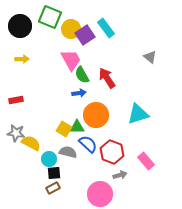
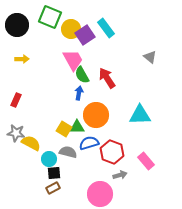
black circle: moved 3 px left, 1 px up
pink trapezoid: moved 2 px right
blue arrow: rotated 72 degrees counterclockwise
red rectangle: rotated 56 degrees counterclockwise
cyan triangle: moved 2 px right, 1 px down; rotated 15 degrees clockwise
blue semicircle: moved 1 px right, 1 px up; rotated 60 degrees counterclockwise
